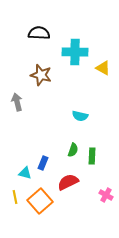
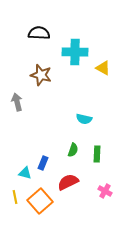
cyan semicircle: moved 4 px right, 3 px down
green rectangle: moved 5 px right, 2 px up
pink cross: moved 1 px left, 4 px up
